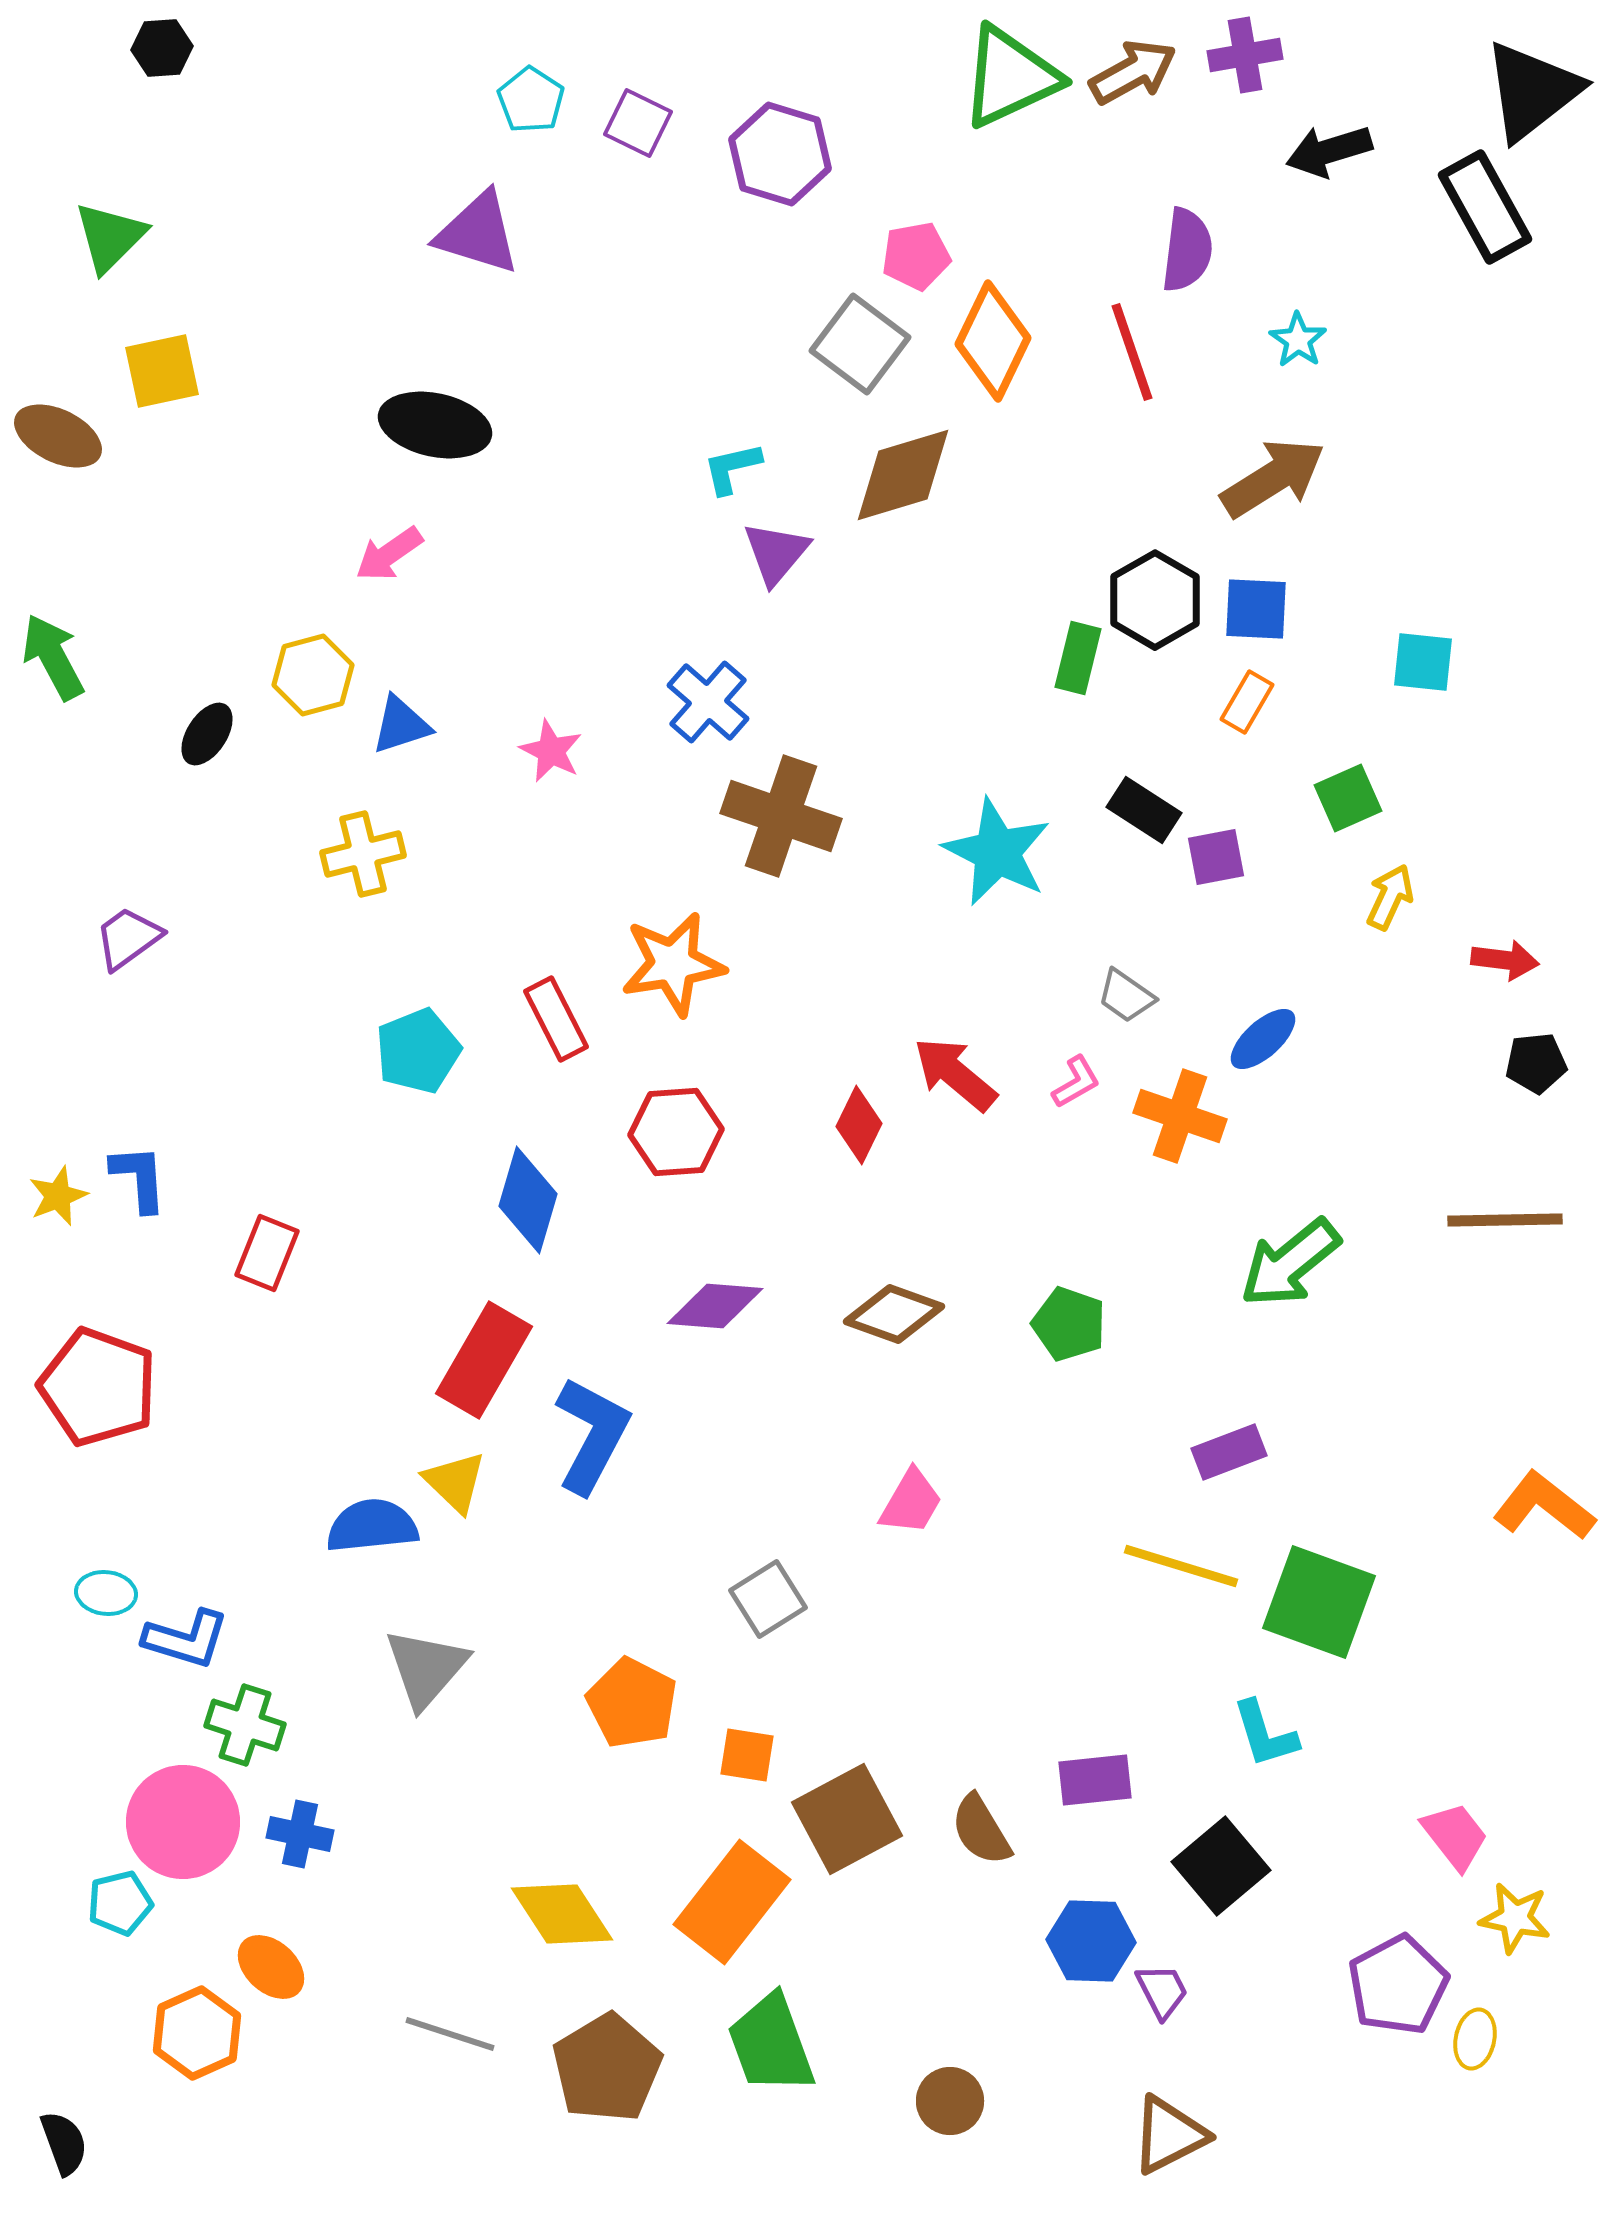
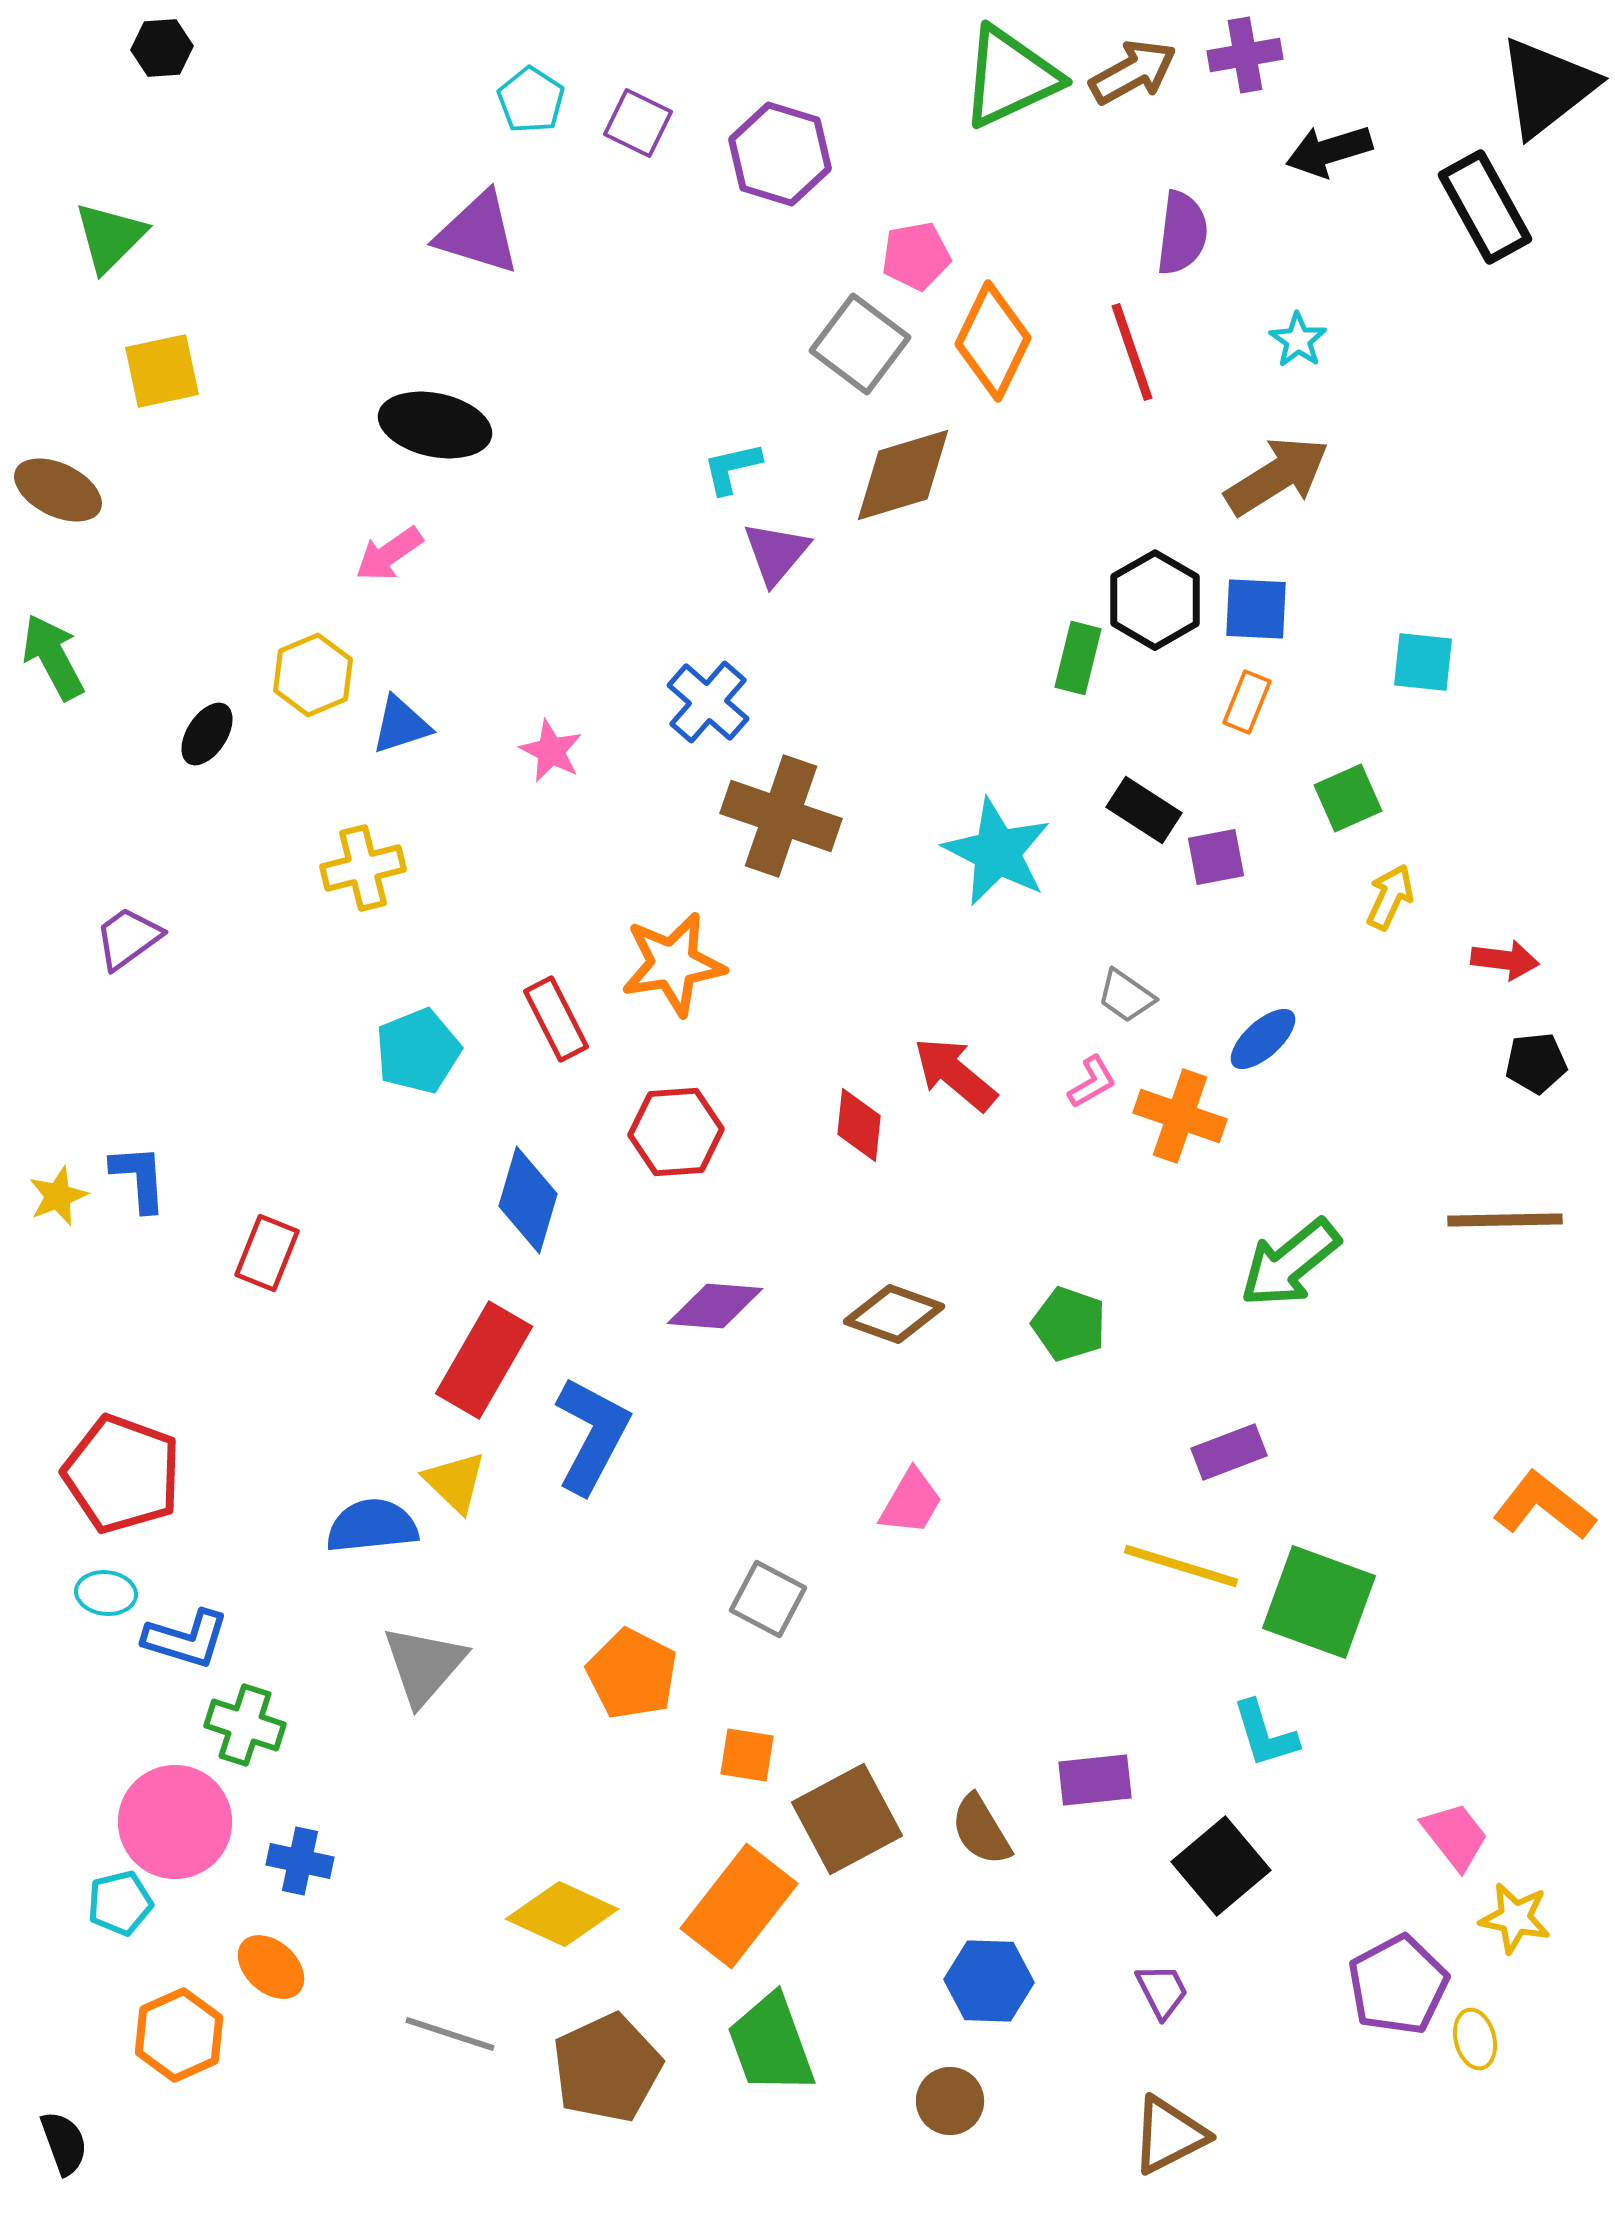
black triangle at (1532, 91): moved 15 px right, 4 px up
purple semicircle at (1187, 250): moved 5 px left, 17 px up
brown ellipse at (58, 436): moved 54 px down
brown arrow at (1273, 478): moved 4 px right, 2 px up
yellow hexagon at (313, 675): rotated 8 degrees counterclockwise
orange rectangle at (1247, 702): rotated 8 degrees counterclockwise
yellow cross at (363, 854): moved 14 px down
pink L-shape at (1076, 1082): moved 16 px right
red diamond at (859, 1125): rotated 20 degrees counterclockwise
red pentagon at (98, 1387): moved 24 px right, 87 px down
gray square at (768, 1599): rotated 30 degrees counterclockwise
gray triangle at (426, 1668): moved 2 px left, 3 px up
orange pentagon at (632, 1703): moved 29 px up
pink circle at (183, 1822): moved 8 px left
blue cross at (300, 1834): moved 27 px down
orange rectangle at (732, 1902): moved 7 px right, 4 px down
yellow diamond at (562, 1914): rotated 32 degrees counterclockwise
blue hexagon at (1091, 1941): moved 102 px left, 40 px down
orange hexagon at (197, 2033): moved 18 px left, 2 px down
yellow ellipse at (1475, 2039): rotated 26 degrees counterclockwise
brown pentagon at (607, 2068): rotated 6 degrees clockwise
